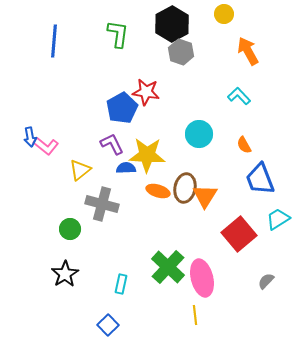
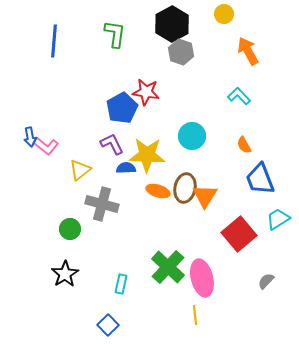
green L-shape: moved 3 px left
cyan circle: moved 7 px left, 2 px down
